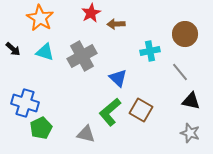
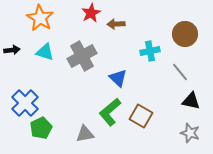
black arrow: moved 1 px left, 1 px down; rotated 49 degrees counterclockwise
blue cross: rotated 28 degrees clockwise
brown square: moved 6 px down
gray triangle: moved 1 px left; rotated 24 degrees counterclockwise
